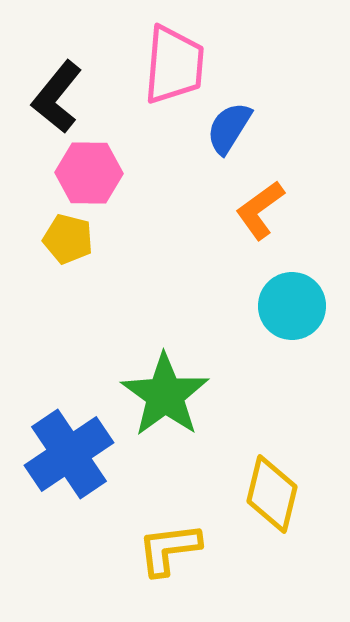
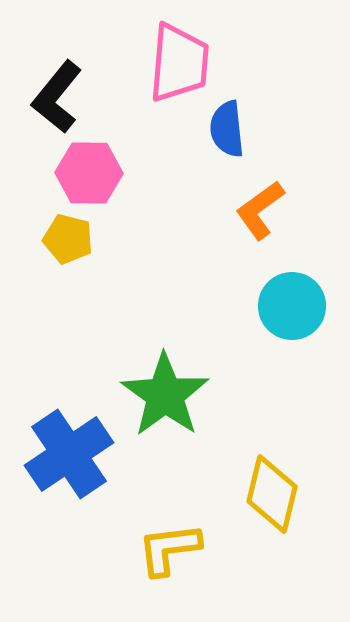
pink trapezoid: moved 5 px right, 2 px up
blue semicircle: moved 2 px left, 1 px down; rotated 38 degrees counterclockwise
